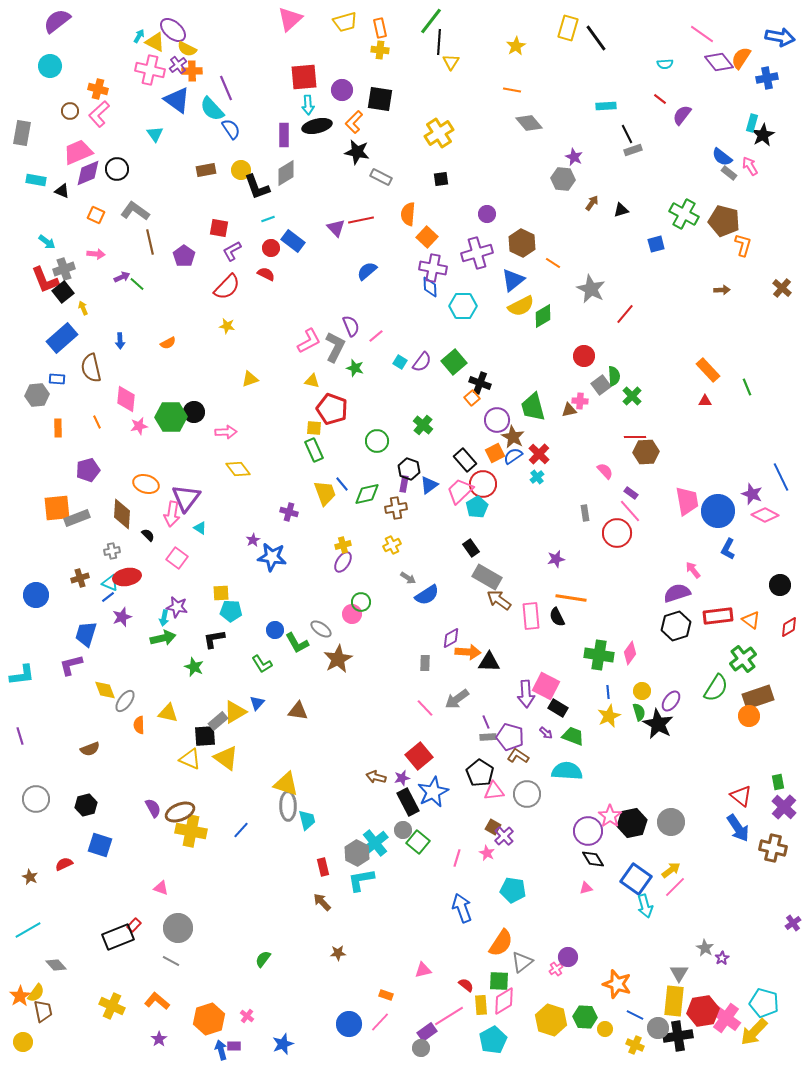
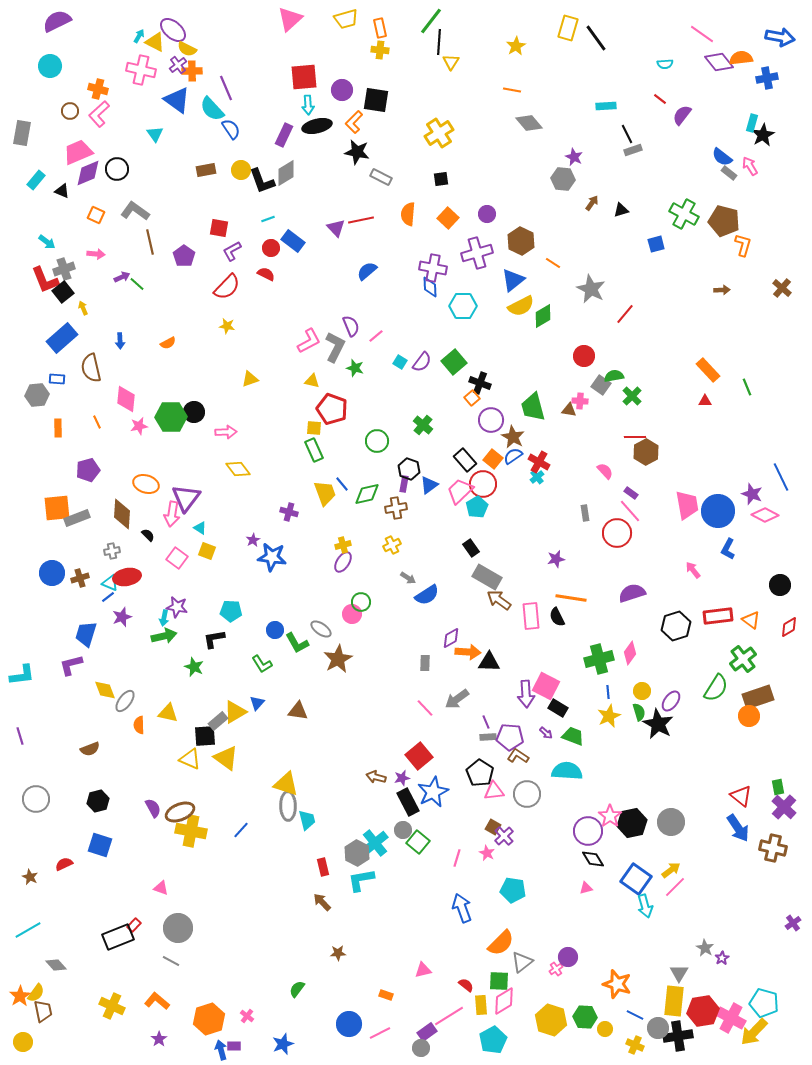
purple semicircle at (57, 21): rotated 12 degrees clockwise
yellow trapezoid at (345, 22): moved 1 px right, 3 px up
orange semicircle at (741, 58): rotated 50 degrees clockwise
pink cross at (150, 70): moved 9 px left
black square at (380, 99): moved 4 px left, 1 px down
purple rectangle at (284, 135): rotated 25 degrees clockwise
cyan rectangle at (36, 180): rotated 60 degrees counterclockwise
black L-shape at (257, 187): moved 5 px right, 6 px up
orange square at (427, 237): moved 21 px right, 19 px up
brown hexagon at (522, 243): moved 1 px left, 2 px up
green semicircle at (614, 376): rotated 96 degrees counterclockwise
gray square at (601, 385): rotated 18 degrees counterclockwise
brown triangle at (569, 410): rotated 21 degrees clockwise
purple circle at (497, 420): moved 6 px left
brown hexagon at (646, 452): rotated 25 degrees counterclockwise
orange square at (495, 453): moved 2 px left, 6 px down; rotated 24 degrees counterclockwise
red cross at (539, 454): moved 8 px down; rotated 15 degrees counterclockwise
pink trapezoid at (687, 501): moved 4 px down
yellow square at (221, 593): moved 14 px left, 42 px up; rotated 24 degrees clockwise
purple semicircle at (677, 593): moved 45 px left
blue circle at (36, 595): moved 16 px right, 22 px up
green arrow at (163, 638): moved 1 px right, 2 px up
green cross at (599, 655): moved 4 px down; rotated 24 degrees counterclockwise
purple pentagon at (510, 737): rotated 12 degrees counterclockwise
green rectangle at (778, 782): moved 5 px down
black hexagon at (86, 805): moved 12 px right, 4 px up
orange semicircle at (501, 943): rotated 12 degrees clockwise
green semicircle at (263, 959): moved 34 px right, 30 px down
pink cross at (726, 1018): moved 5 px right; rotated 8 degrees counterclockwise
pink line at (380, 1022): moved 11 px down; rotated 20 degrees clockwise
